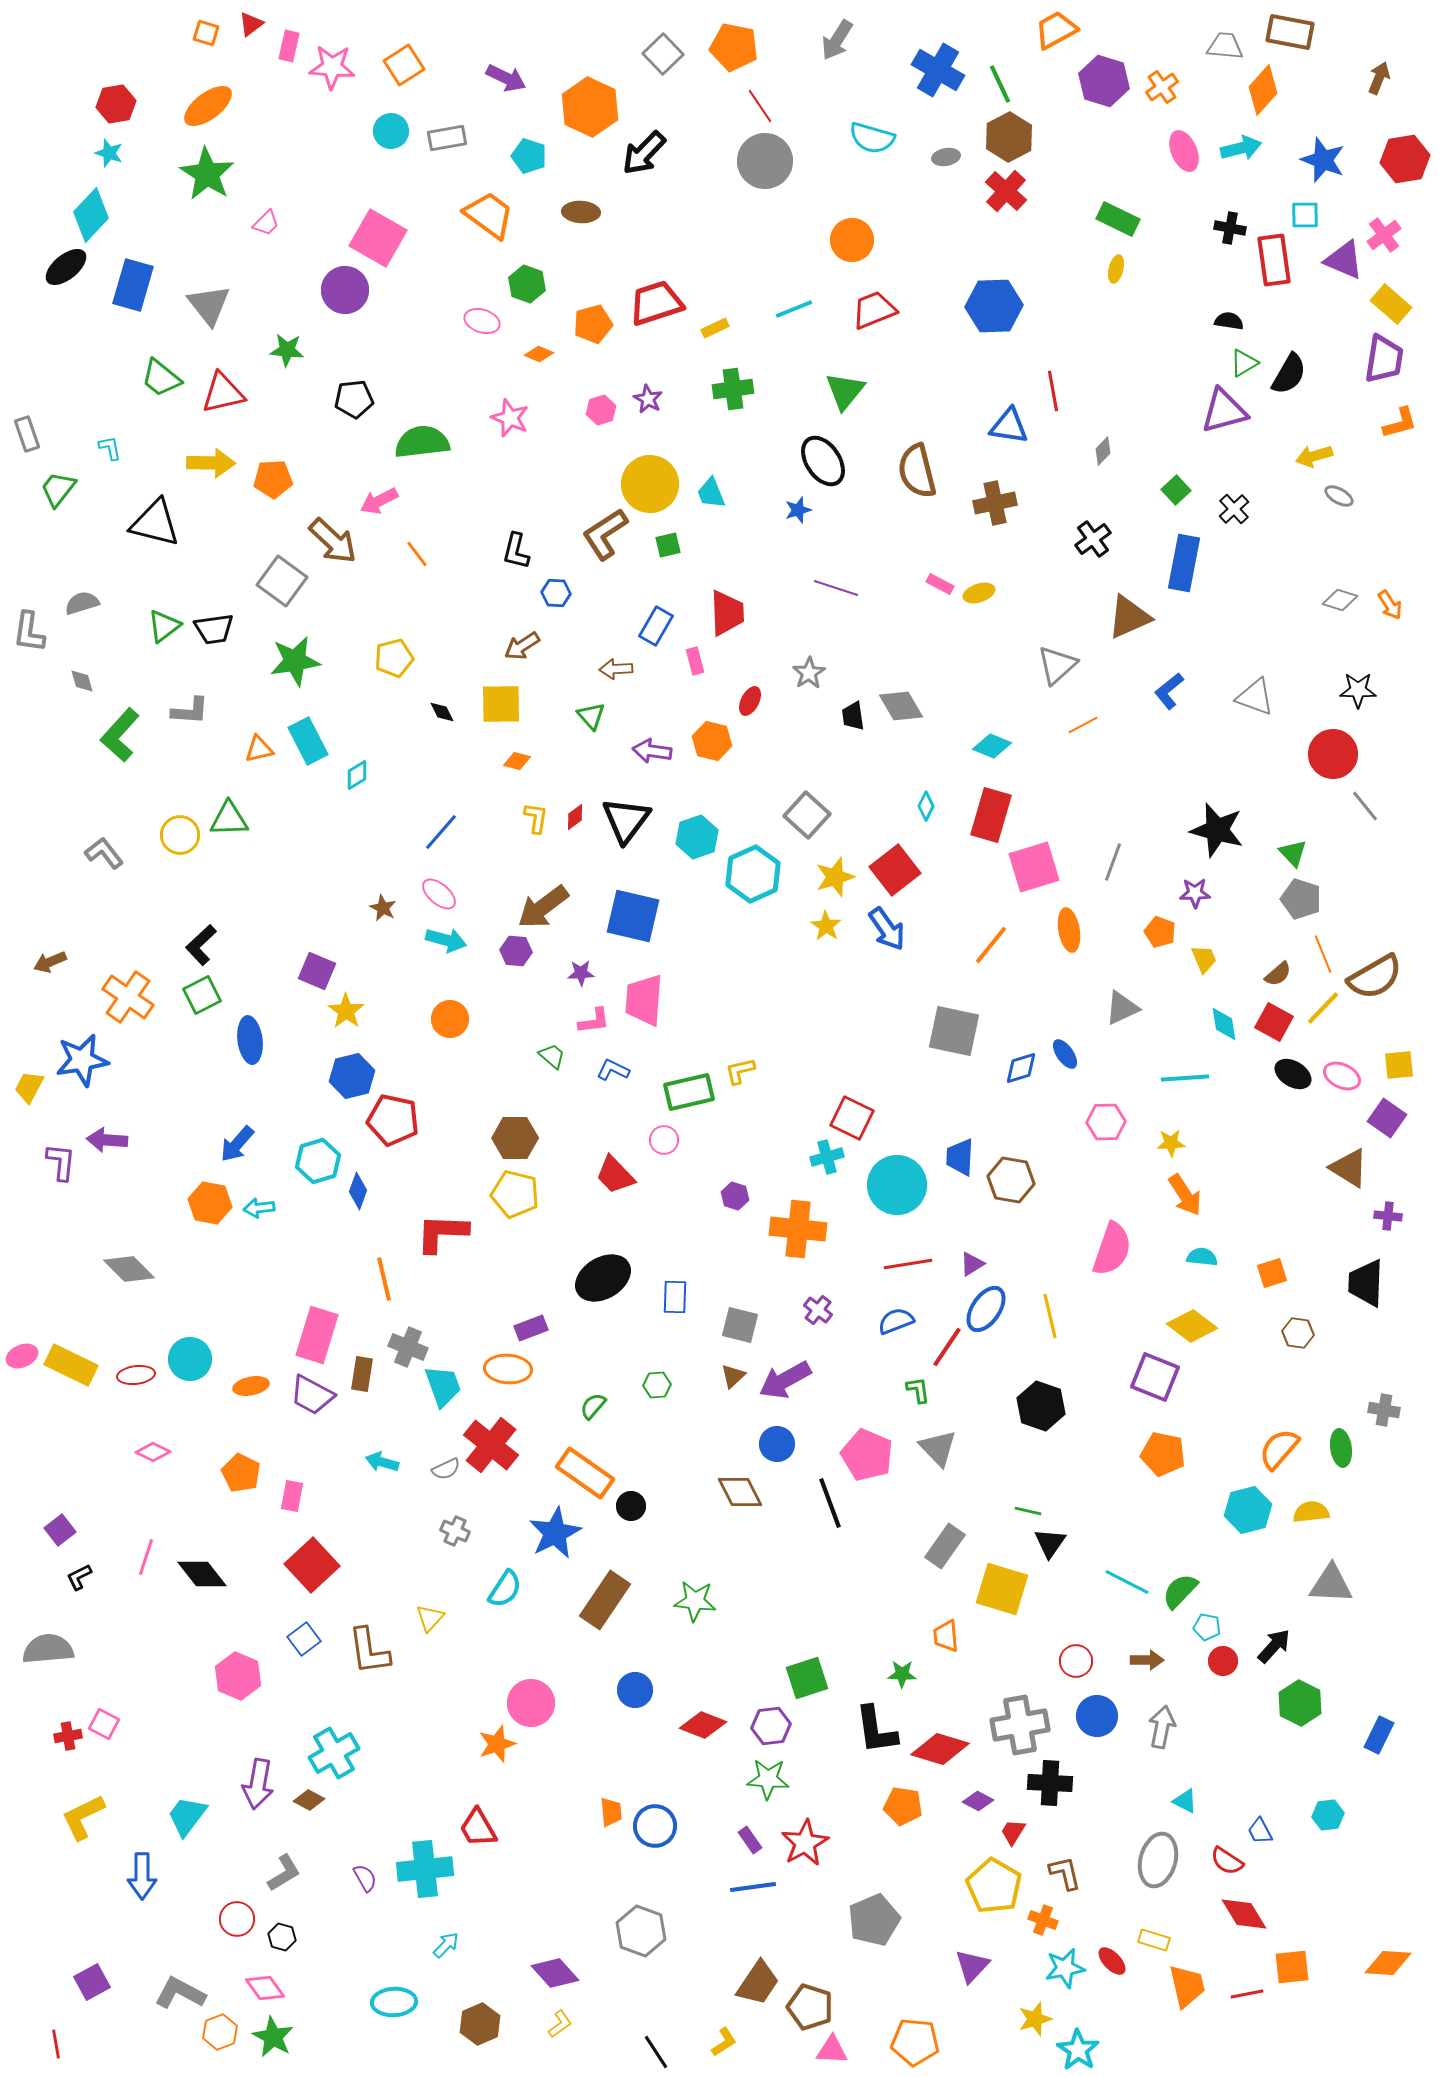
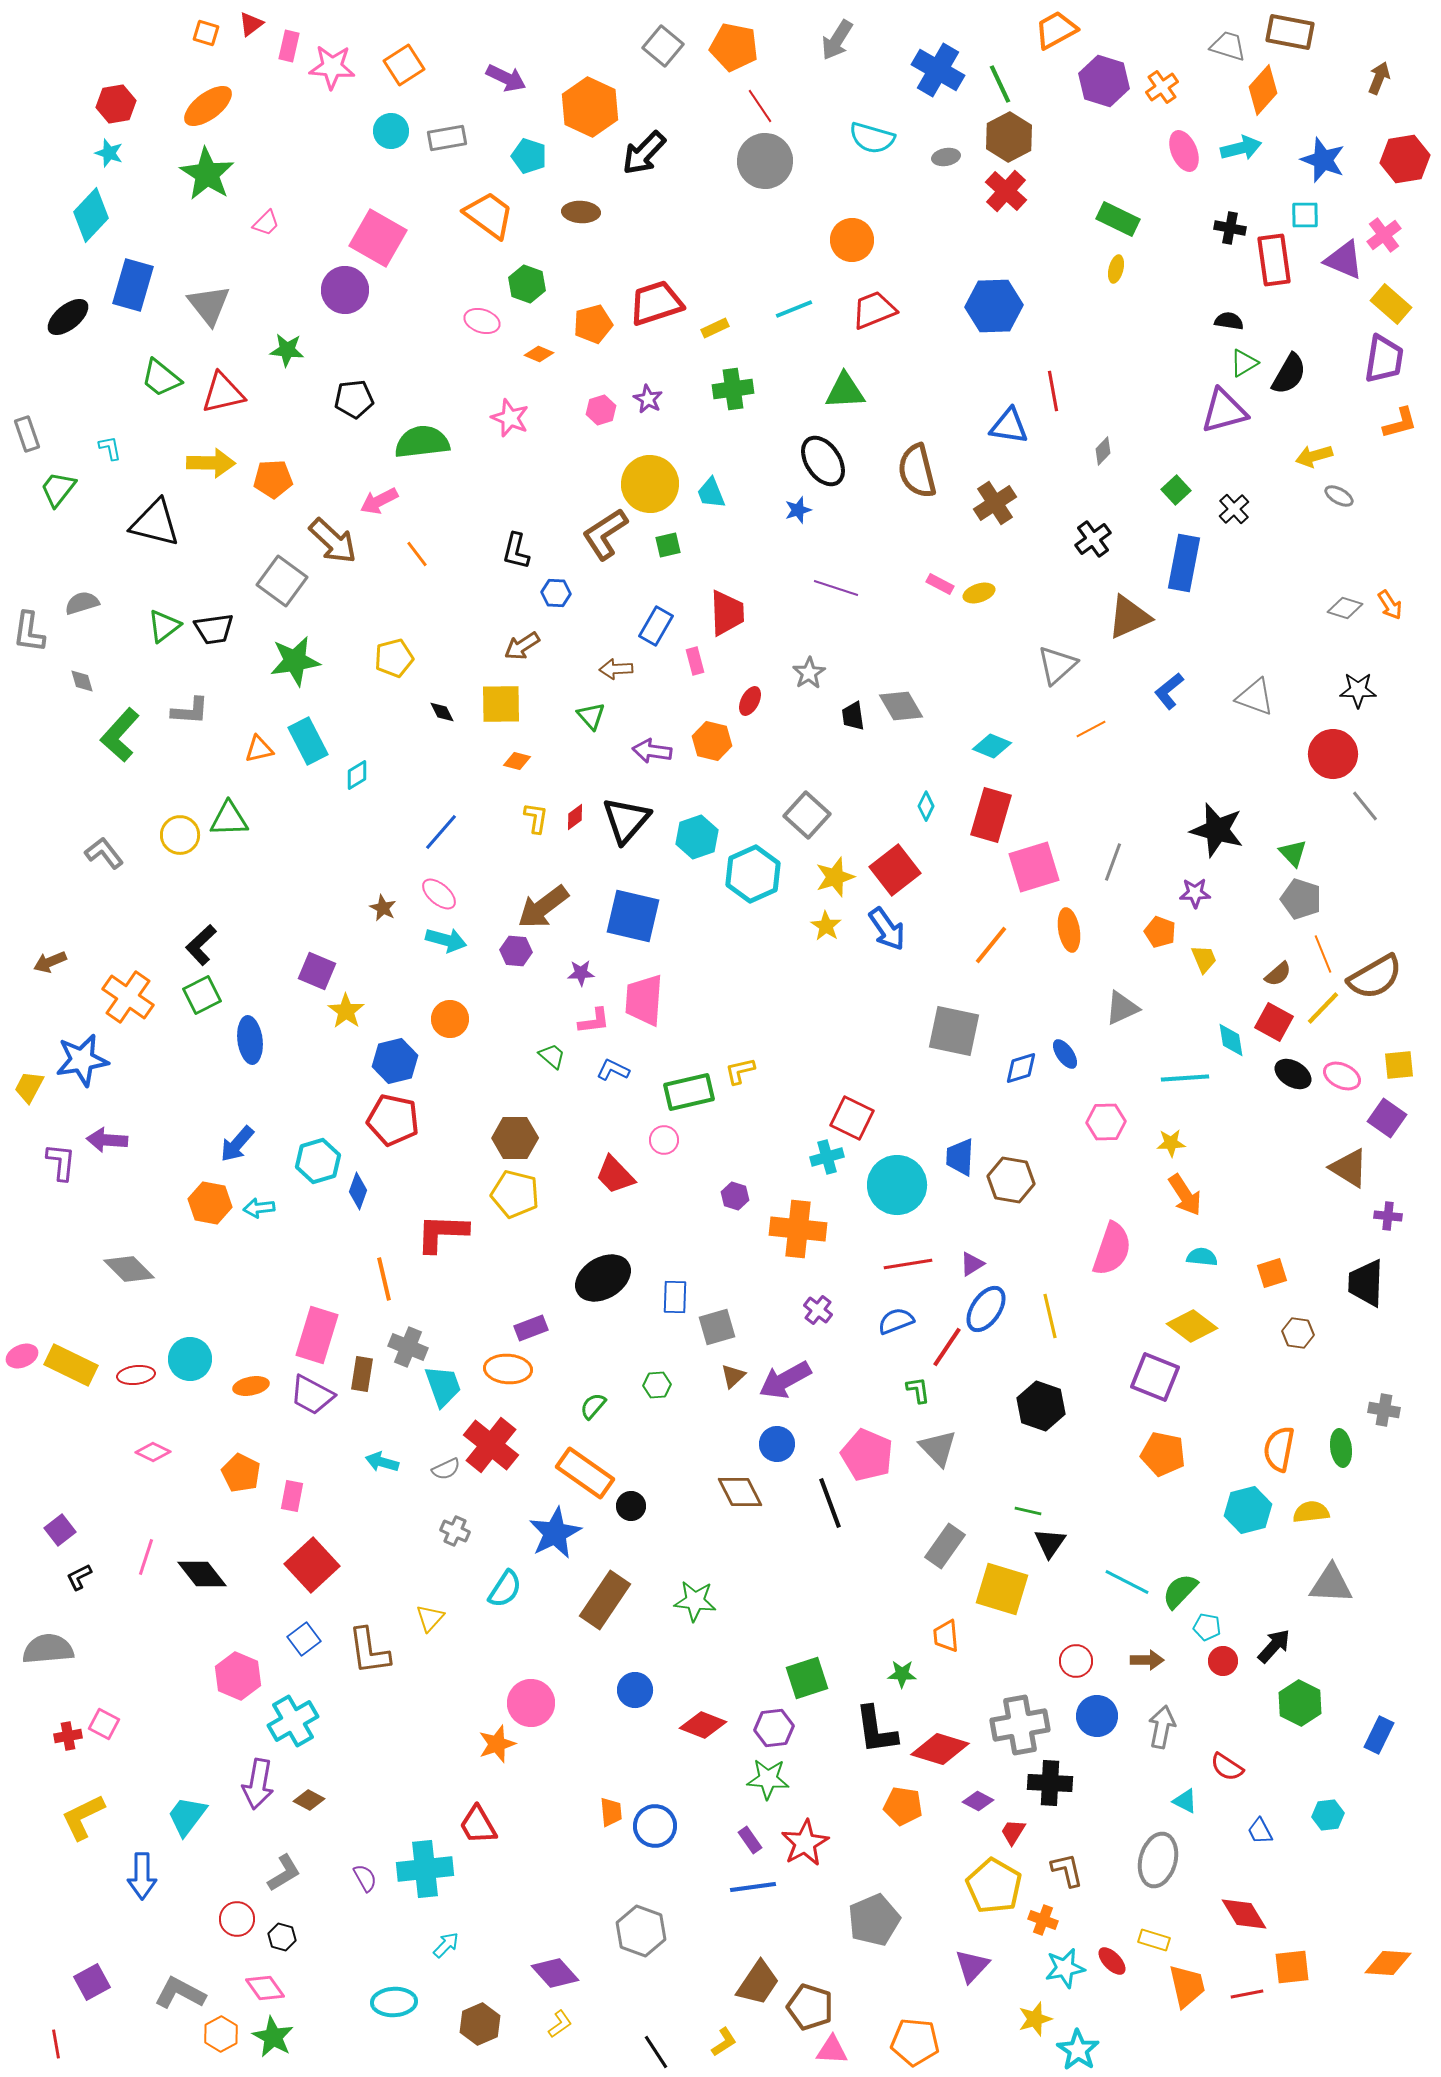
gray trapezoid at (1225, 46): moved 3 px right; rotated 12 degrees clockwise
gray square at (663, 54): moved 8 px up; rotated 6 degrees counterclockwise
black ellipse at (66, 267): moved 2 px right, 50 px down
green triangle at (845, 391): rotated 48 degrees clockwise
brown cross at (995, 503): rotated 21 degrees counterclockwise
gray diamond at (1340, 600): moved 5 px right, 8 px down
orange line at (1083, 725): moved 8 px right, 4 px down
black triangle at (626, 820): rotated 4 degrees clockwise
cyan diamond at (1224, 1024): moved 7 px right, 16 px down
blue hexagon at (352, 1076): moved 43 px right, 15 px up
gray square at (740, 1325): moved 23 px left, 2 px down; rotated 30 degrees counterclockwise
orange semicircle at (1279, 1449): rotated 30 degrees counterclockwise
purple hexagon at (771, 1726): moved 3 px right, 2 px down
cyan cross at (334, 1753): moved 41 px left, 32 px up
red trapezoid at (478, 1828): moved 3 px up
red semicircle at (1227, 1861): moved 94 px up
brown L-shape at (1065, 1873): moved 2 px right, 3 px up
orange hexagon at (220, 2032): moved 1 px right, 2 px down; rotated 8 degrees counterclockwise
